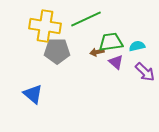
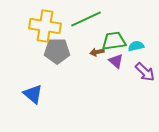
green trapezoid: moved 3 px right, 1 px up
cyan semicircle: moved 1 px left
purple triangle: moved 1 px up
